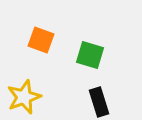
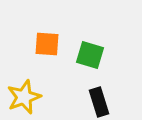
orange square: moved 6 px right, 4 px down; rotated 16 degrees counterclockwise
